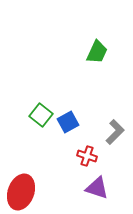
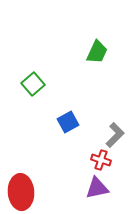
green square: moved 8 px left, 31 px up; rotated 10 degrees clockwise
gray L-shape: moved 3 px down
red cross: moved 14 px right, 4 px down
purple triangle: rotated 30 degrees counterclockwise
red ellipse: rotated 24 degrees counterclockwise
